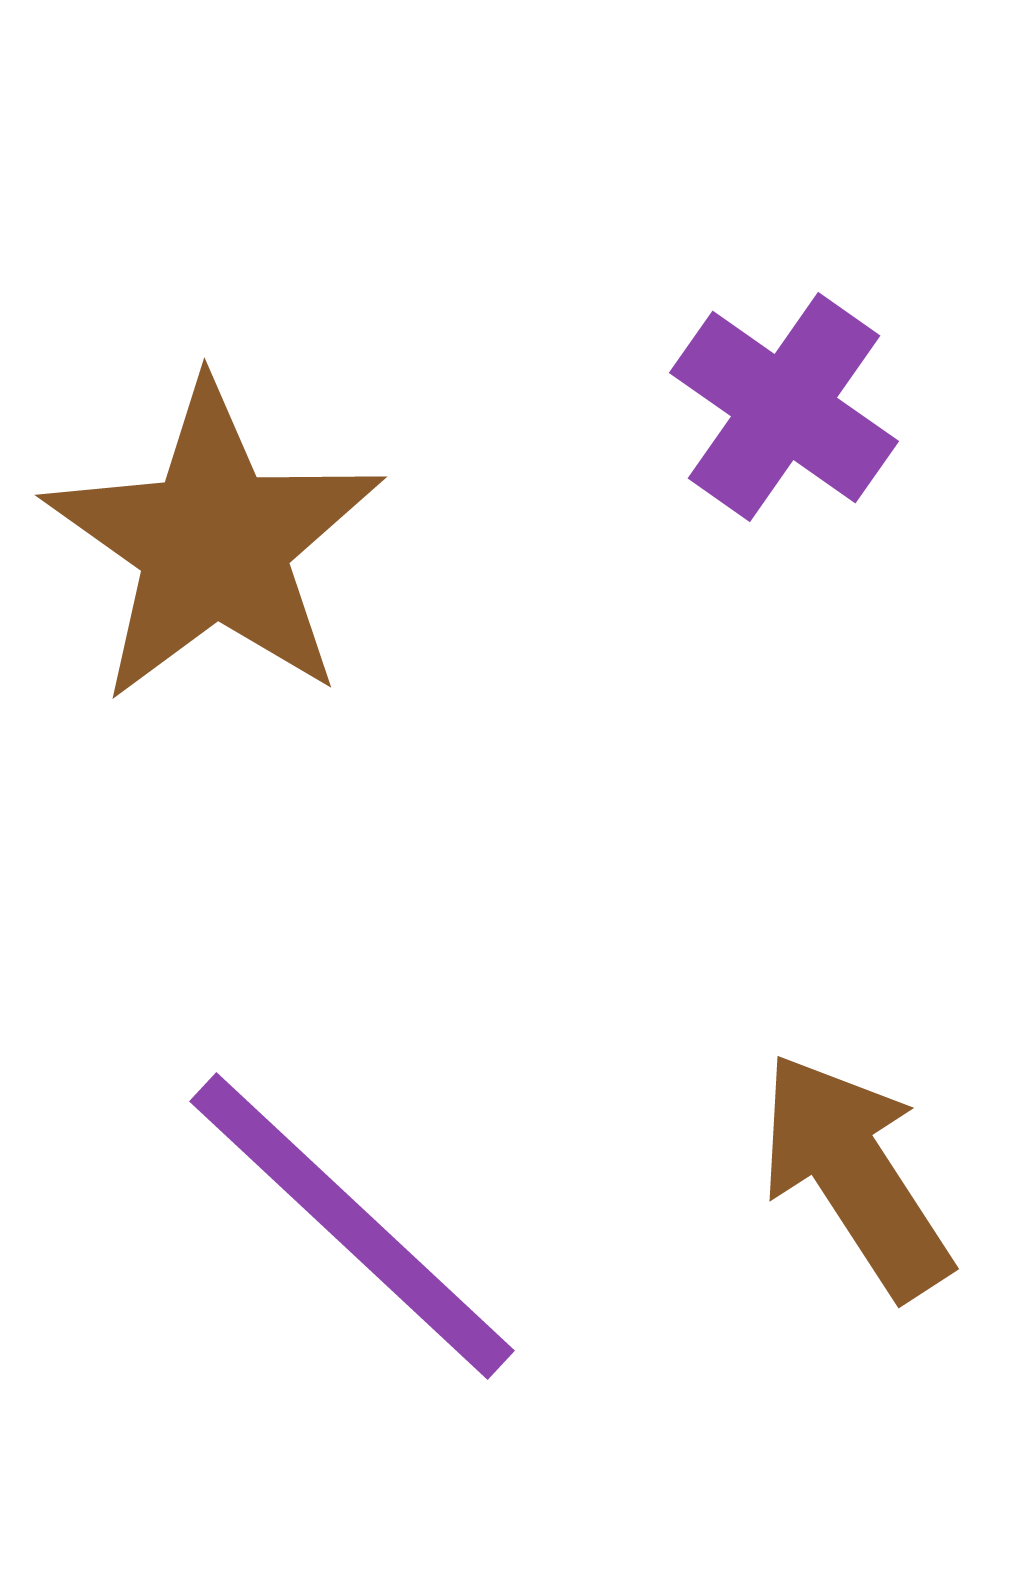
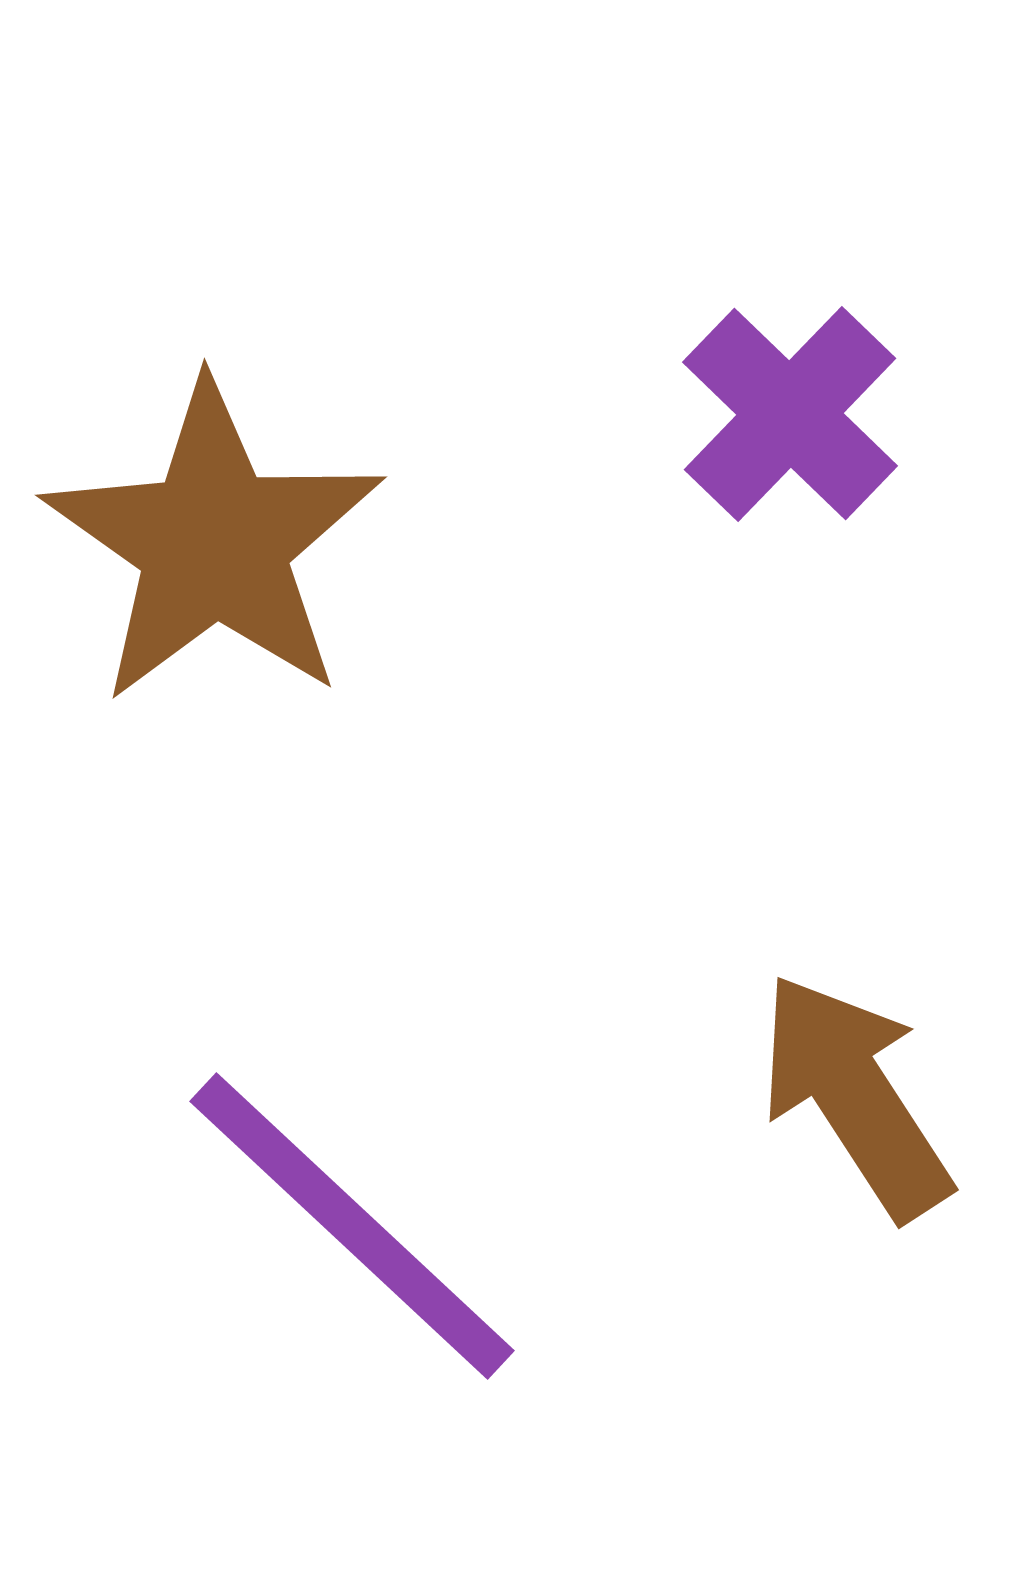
purple cross: moved 6 px right, 7 px down; rotated 9 degrees clockwise
brown arrow: moved 79 px up
